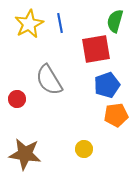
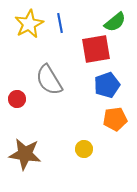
green semicircle: moved 1 px down; rotated 145 degrees counterclockwise
orange pentagon: moved 1 px left, 4 px down
